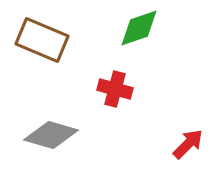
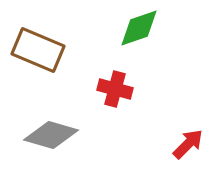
brown rectangle: moved 4 px left, 10 px down
